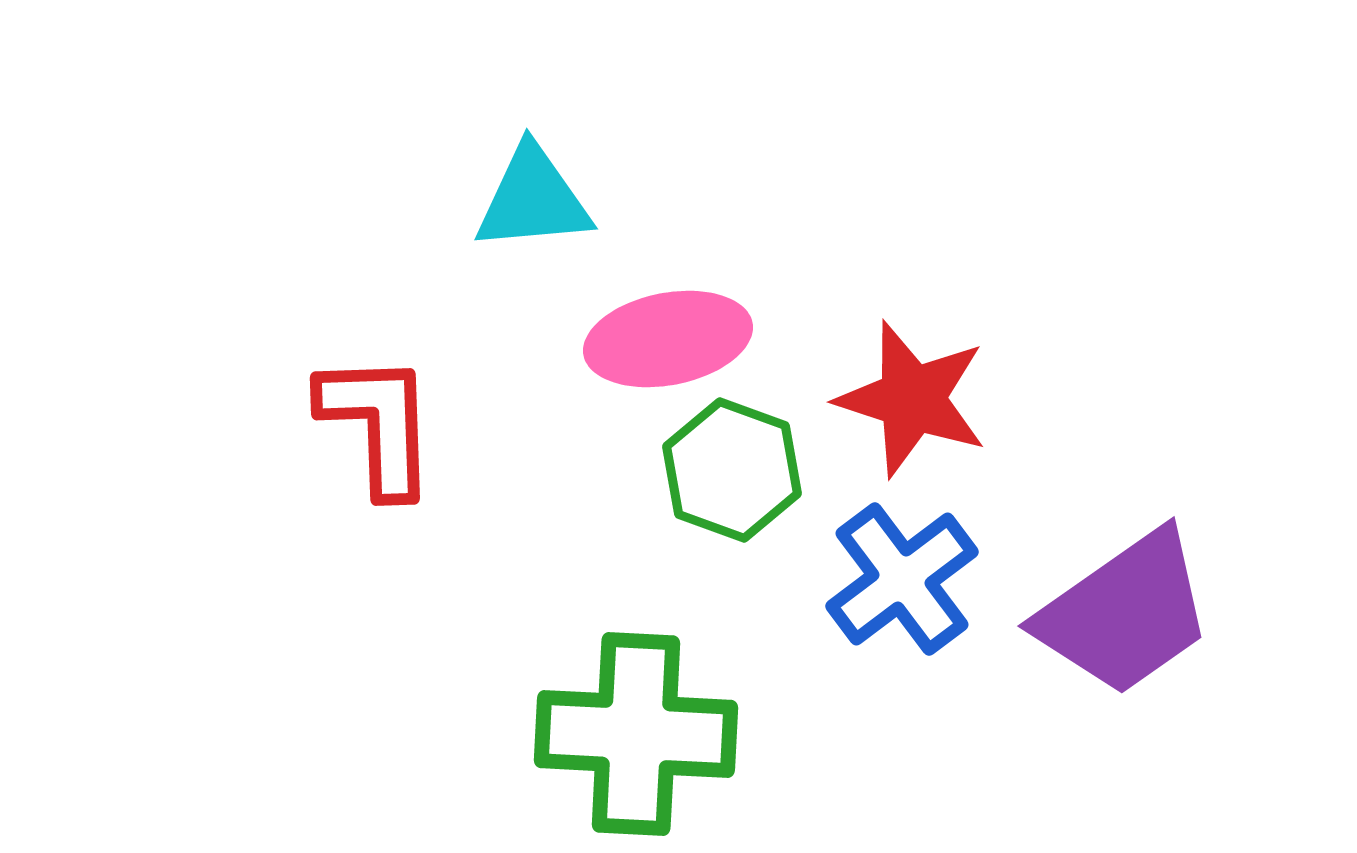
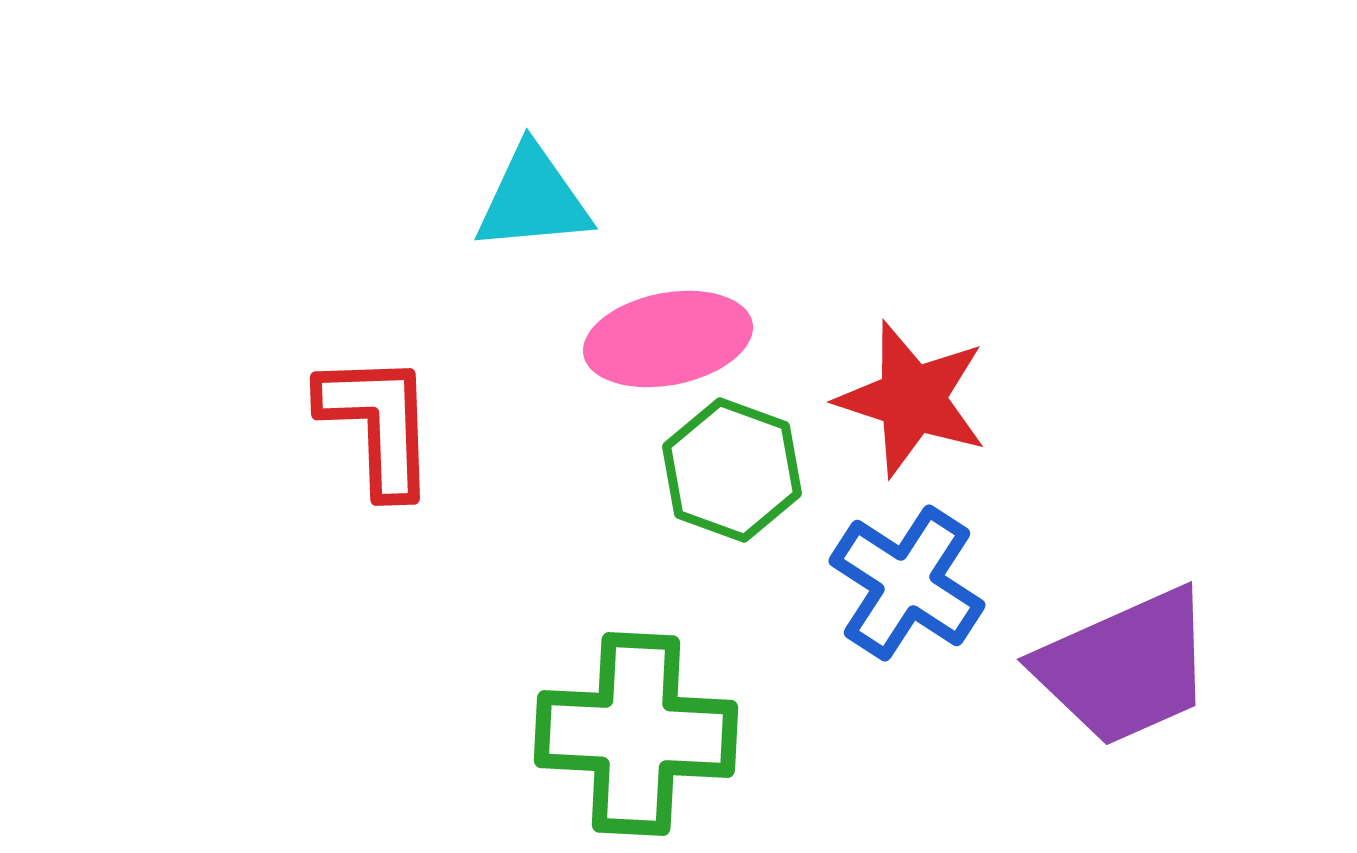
blue cross: moved 5 px right, 4 px down; rotated 20 degrees counterclockwise
purple trapezoid: moved 54 px down; rotated 11 degrees clockwise
